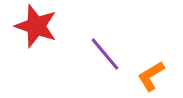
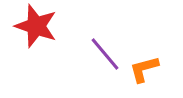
orange L-shape: moved 7 px left, 7 px up; rotated 16 degrees clockwise
